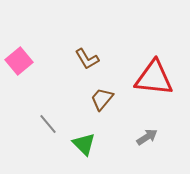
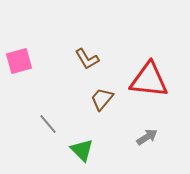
pink square: rotated 24 degrees clockwise
red triangle: moved 5 px left, 2 px down
green triangle: moved 2 px left, 6 px down
